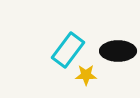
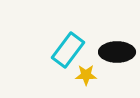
black ellipse: moved 1 px left, 1 px down
